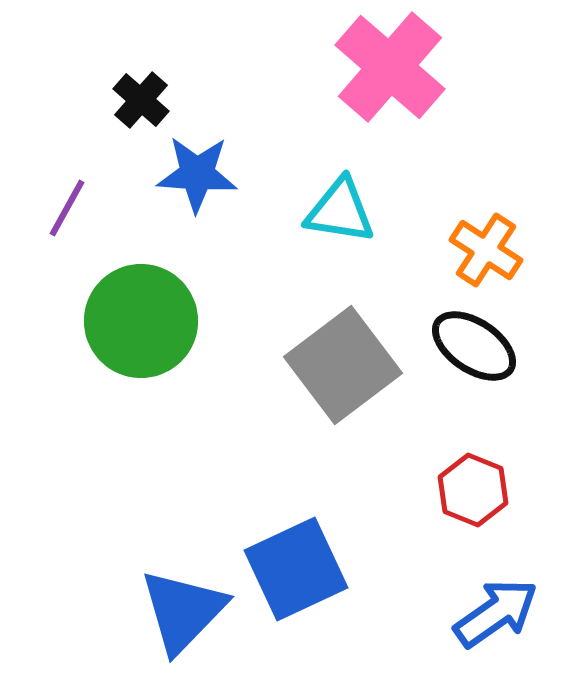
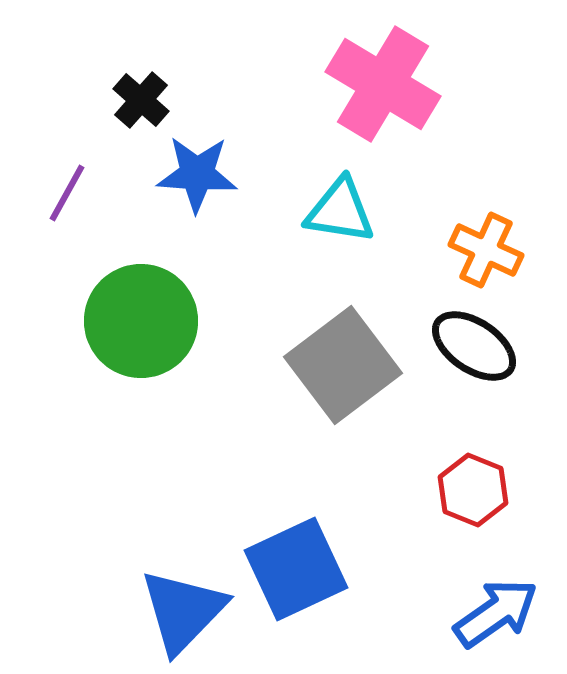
pink cross: moved 7 px left, 17 px down; rotated 10 degrees counterclockwise
purple line: moved 15 px up
orange cross: rotated 8 degrees counterclockwise
